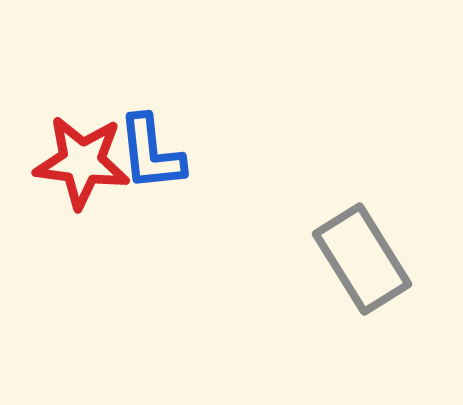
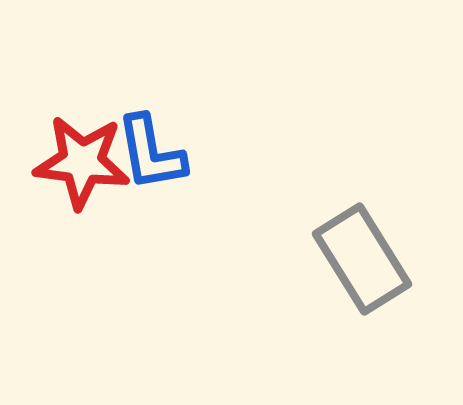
blue L-shape: rotated 4 degrees counterclockwise
